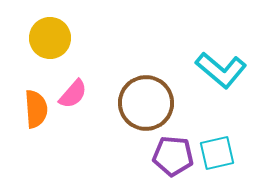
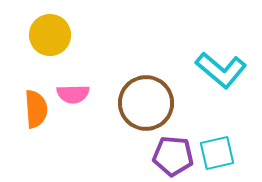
yellow circle: moved 3 px up
pink semicircle: rotated 48 degrees clockwise
